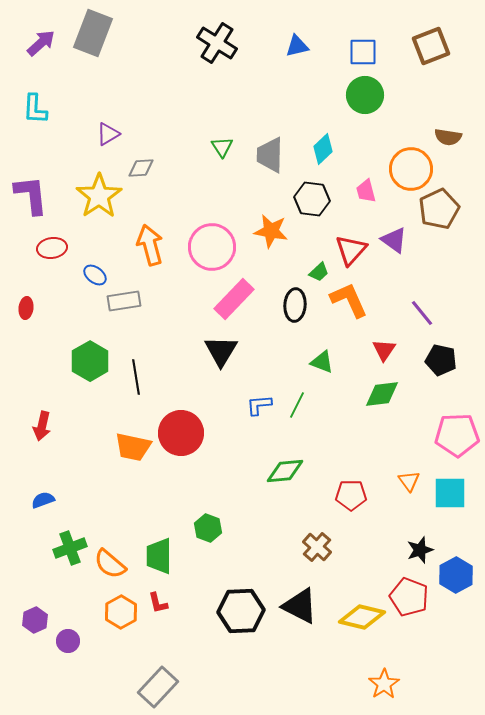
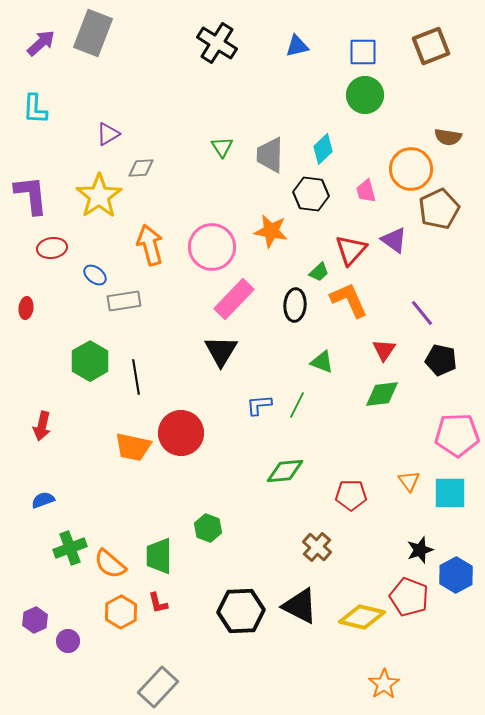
black hexagon at (312, 199): moved 1 px left, 5 px up
